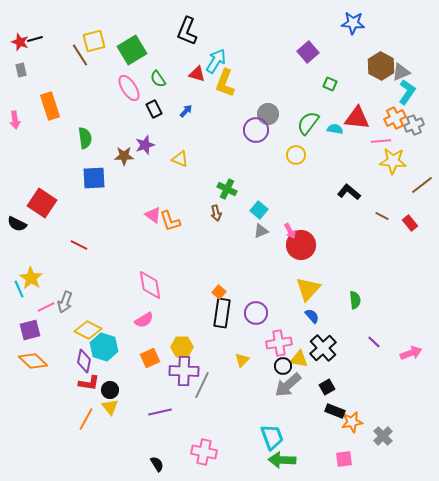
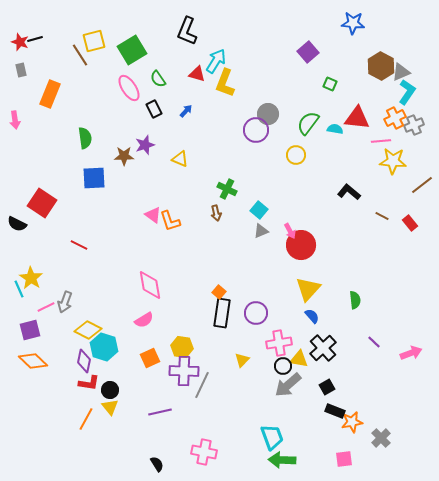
orange rectangle at (50, 106): moved 12 px up; rotated 40 degrees clockwise
yellow hexagon at (182, 347): rotated 10 degrees clockwise
gray cross at (383, 436): moved 2 px left, 2 px down
